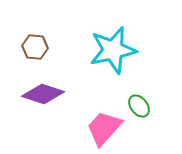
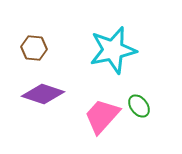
brown hexagon: moved 1 px left, 1 px down
pink trapezoid: moved 2 px left, 12 px up
